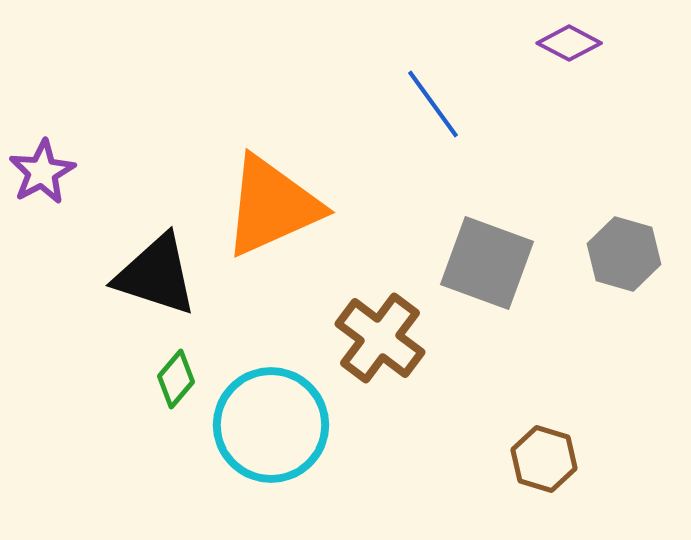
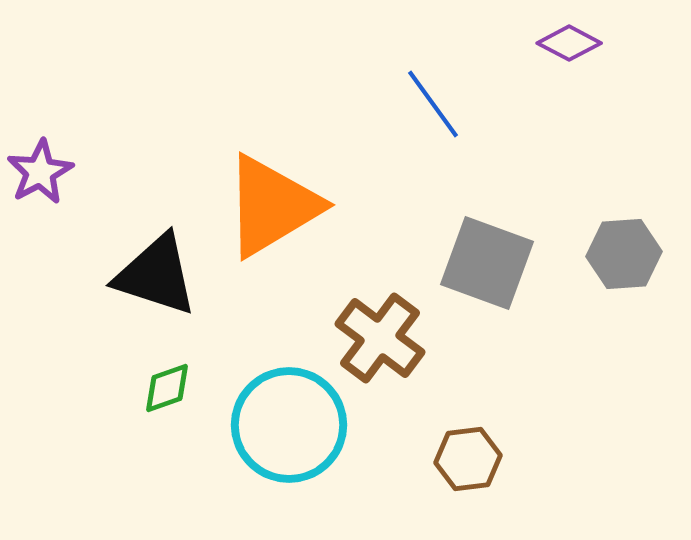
purple star: moved 2 px left
orange triangle: rotated 7 degrees counterclockwise
gray hexagon: rotated 20 degrees counterclockwise
green diamond: moved 9 px left, 9 px down; rotated 30 degrees clockwise
cyan circle: moved 18 px right
brown hexagon: moved 76 px left; rotated 24 degrees counterclockwise
